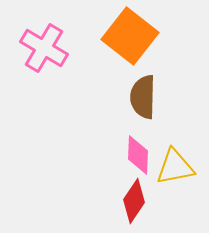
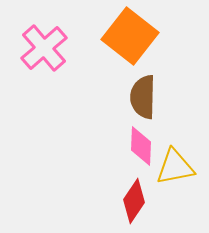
pink cross: rotated 18 degrees clockwise
pink diamond: moved 3 px right, 9 px up
